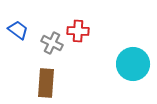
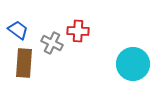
brown rectangle: moved 22 px left, 20 px up
